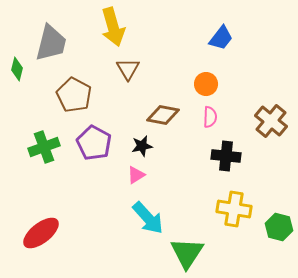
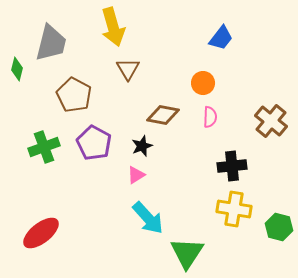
orange circle: moved 3 px left, 1 px up
black star: rotated 10 degrees counterclockwise
black cross: moved 6 px right, 10 px down; rotated 12 degrees counterclockwise
